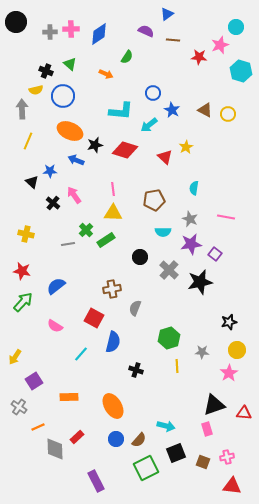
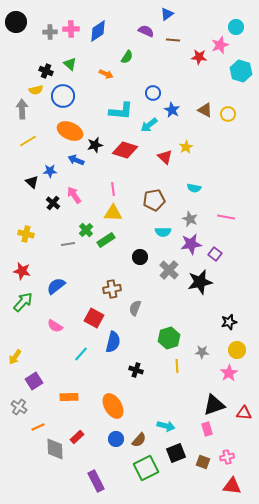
blue diamond at (99, 34): moved 1 px left, 3 px up
yellow line at (28, 141): rotated 36 degrees clockwise
cyan semicircle at (194, 188): rotated 88 degrees counterclockwise
